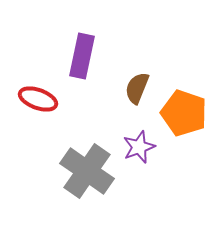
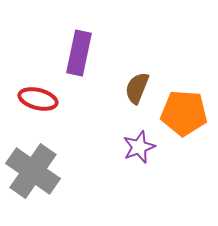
purple rectangle: moved 3 px left, 3 px up
red ellipse: rotated 6 degrees counterclockwise
orange pentagon: rotated 15 degrees counterclockwise
gray cross: moved 54 px left
